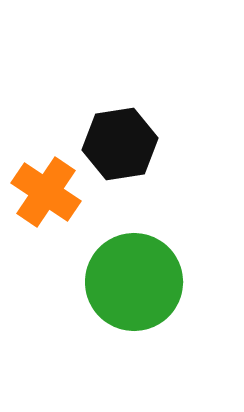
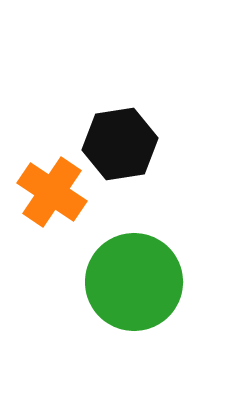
orange cross: moved 6 px right
